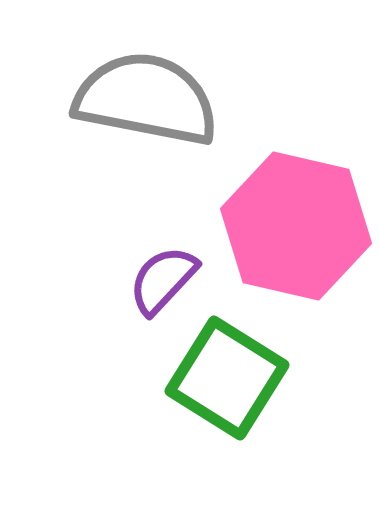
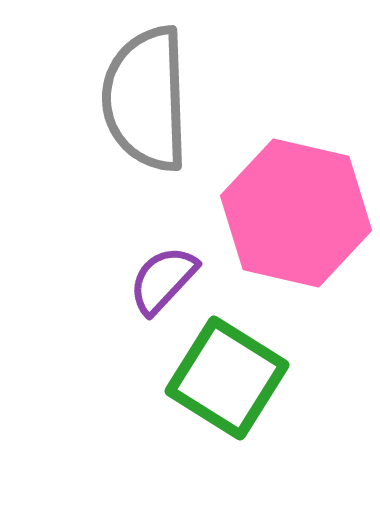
gray semicircle: rotated 103 degrees counterclockwise
pink hexagon: moved 13 px up
